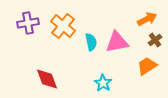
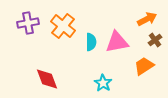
cyan semicircle: rotated 12 degrees clockwise
orange trapezoid: moved 3 px left
